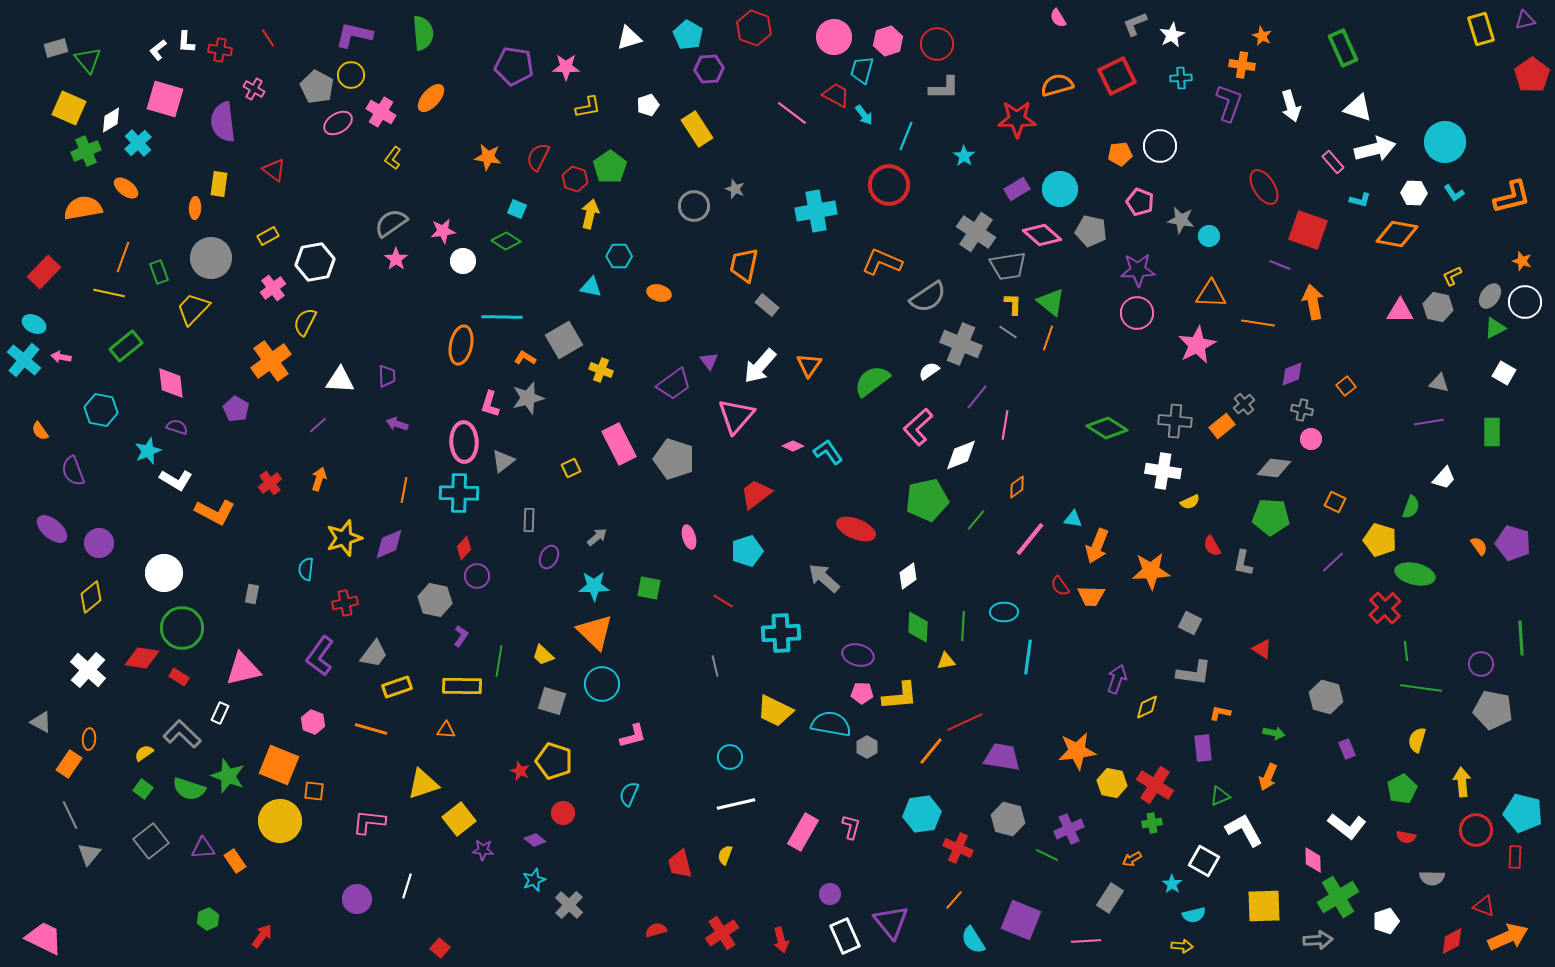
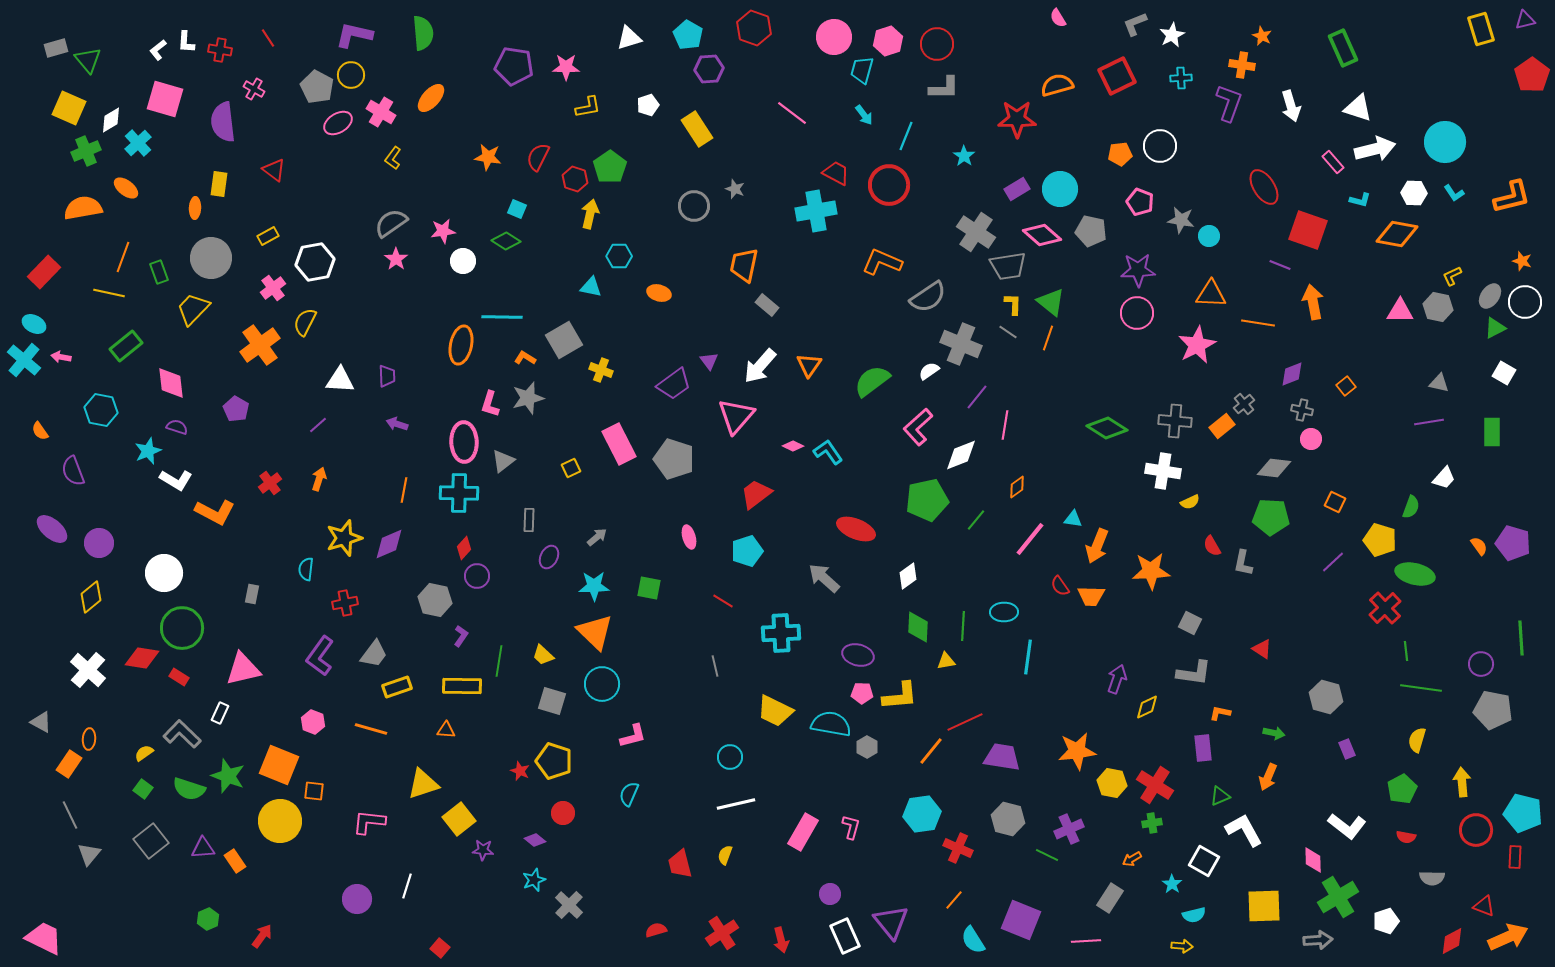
red trapezoid at (836, 95): moved 78 px down
orange cross at (271, 361): moved 11 px left, 16 px up
